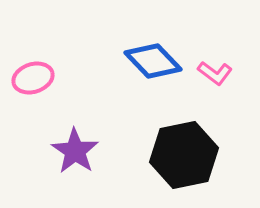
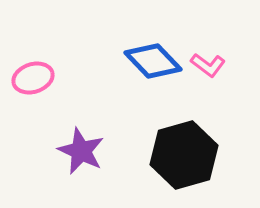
pink L-shape: moved 7 px left, 8 px up
purple star: moved 6 px right; rotated 9 degrees counterclockwise
black hexagon: rotated 4 degrees counterclockwise
